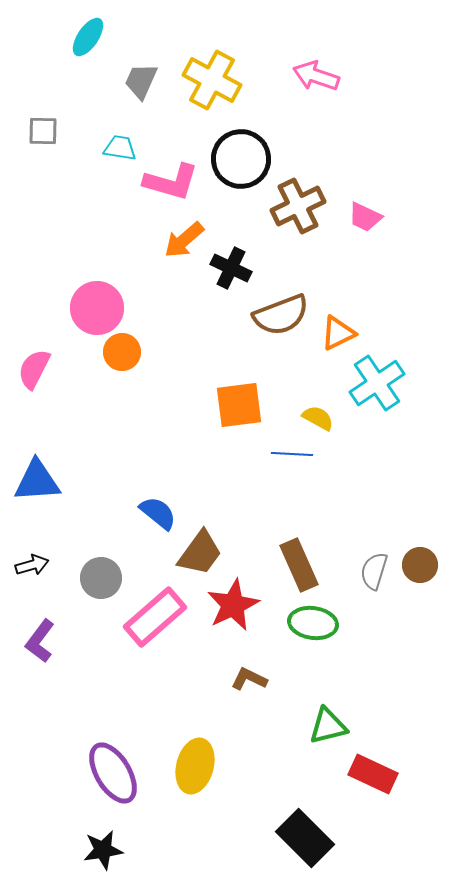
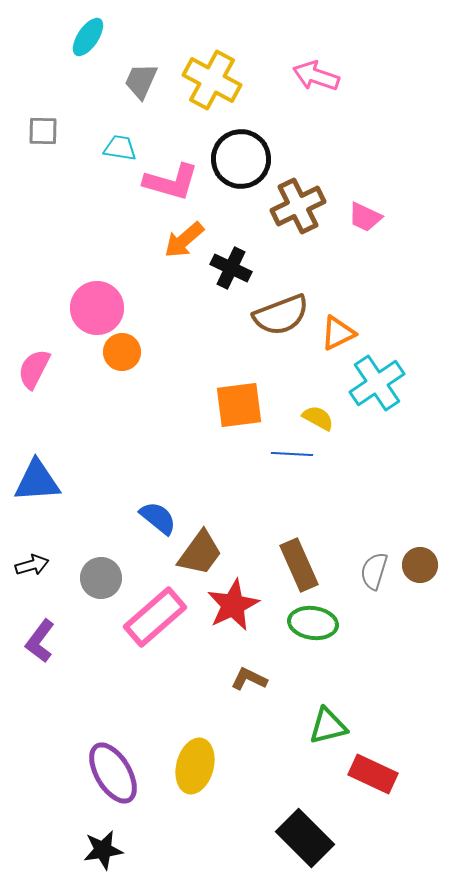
blue semicircle: moved 5 px down
